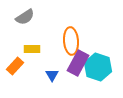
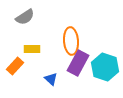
cyan hexagon: moved 7 px right
blue triangle: moved 1 px left, 4 px down; rotated 16 degrees counterclockwise
